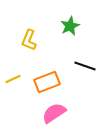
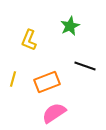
yellow line: rotated 49 degrees counterclockwise
